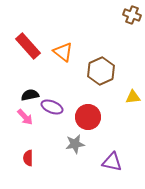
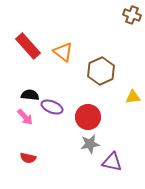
black semicircle: rotated 18 degrees clockwise
gray star: moved 15 px right
red semicircle: rotated 77 degrees counterclockwise
